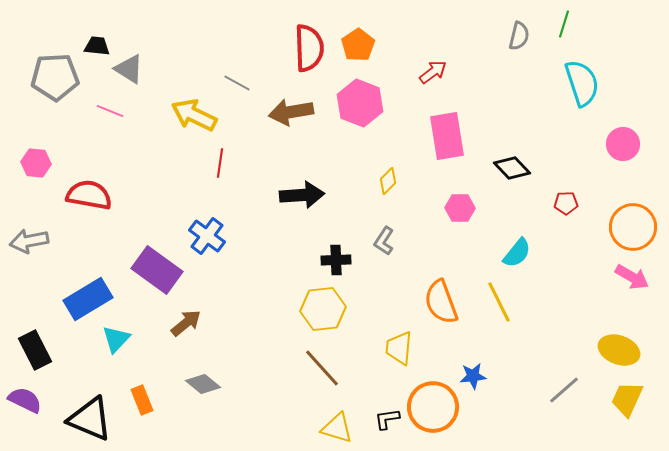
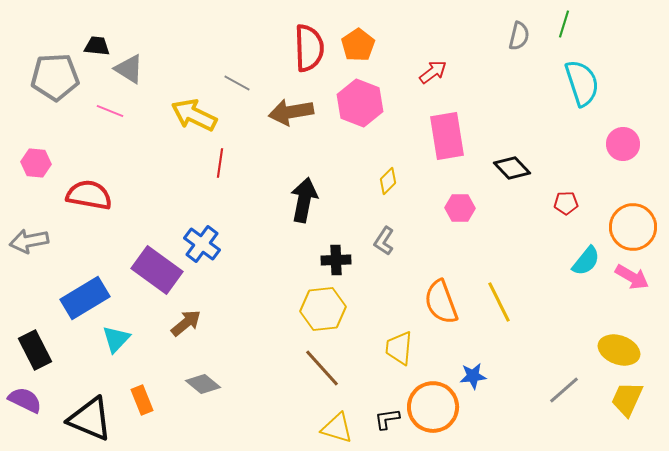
black arrow at (302, 195): moved 2 px right, 5 px down; rotated 75 degrees counterclockwise
blue cross at (207, 236): moved 5 px left, 8 px down
cyan semicircle at (517, 253): moved 69 px right, 8 px down
blue rectangle at (88, 299): moved 3 px left, 1 px up
